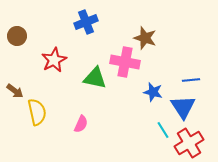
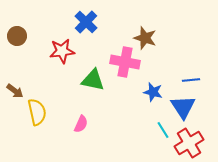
blue cross: rotated 25 degrees counterclockwise
red star: moved 8 px right, 9 px up; rotated 20 degrees clockwise
green triangle: moved 2 px left, 2 px down
